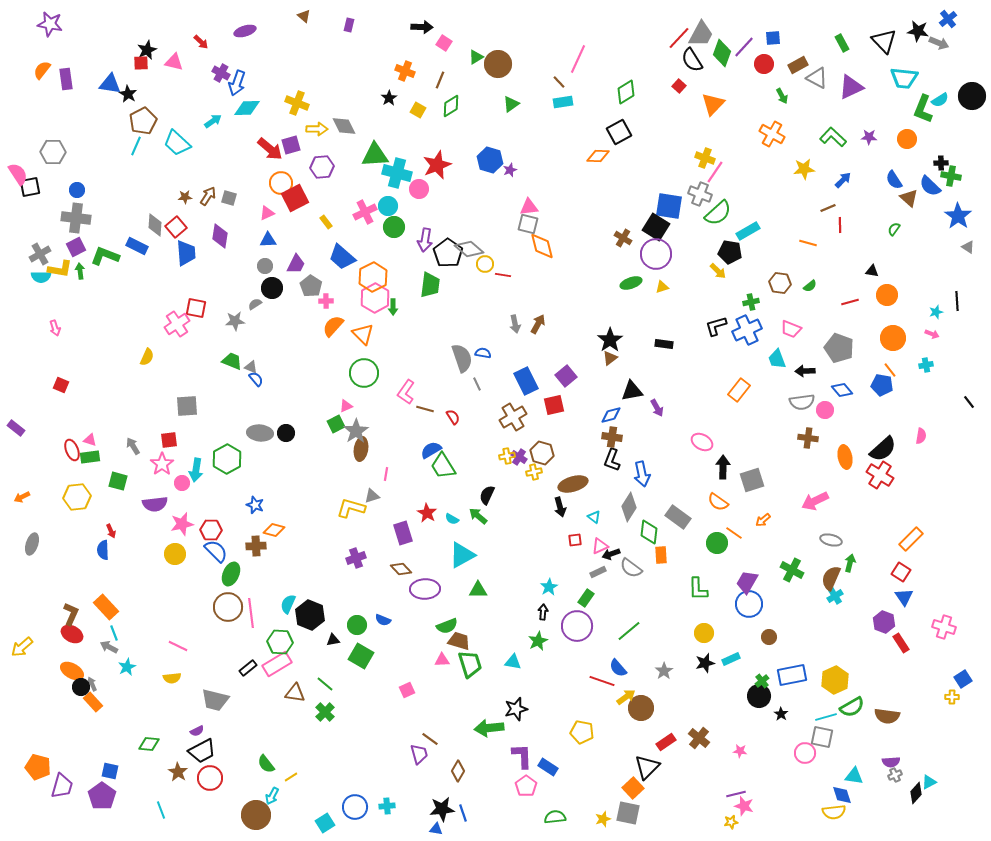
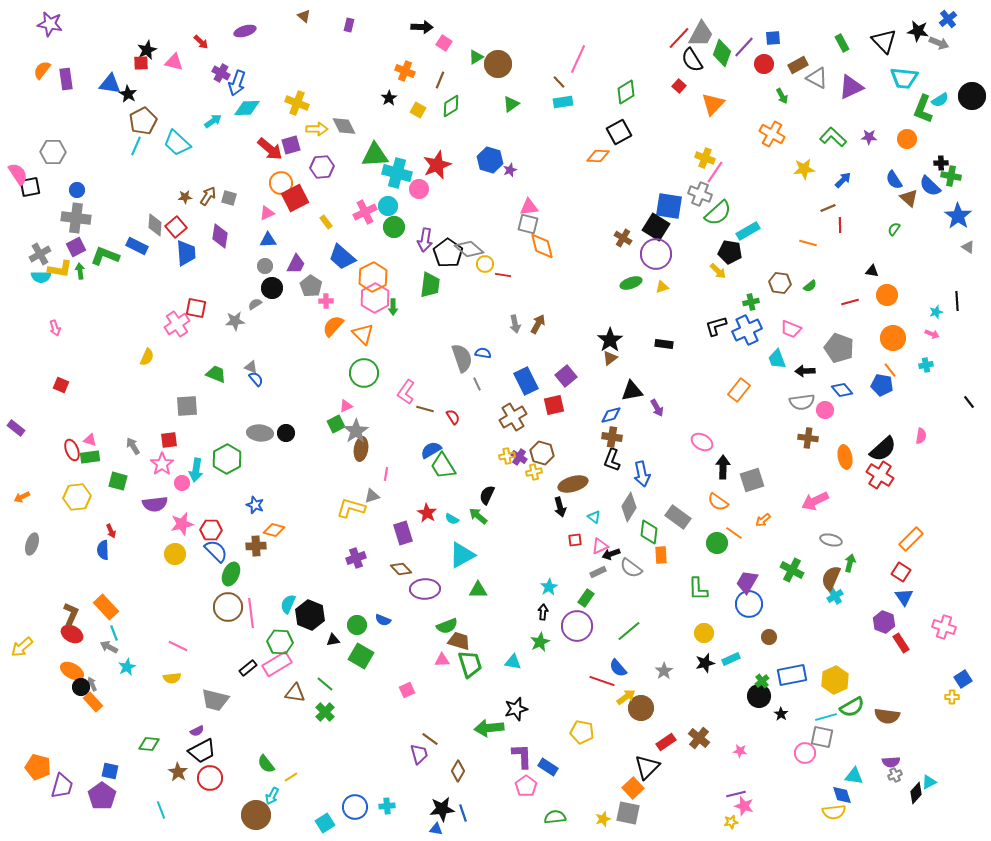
green trapezoid at (232, 361): moved 16 px left, 13 px down
green star at (538, 641): moved 2 px right, 1 px down
